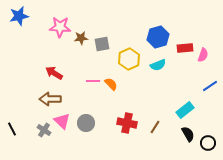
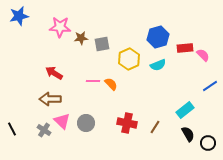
pink semicircle: rotated 64 degrees counterclockwise
